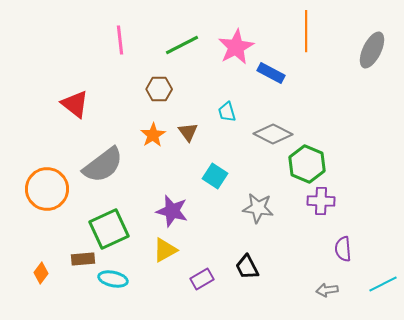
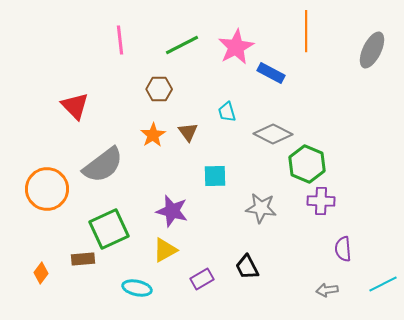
red triangle: moved 2 px down; rotated 8 degrees clockwise
cyan square: rotated 35 degrees counterclockwise
gray star: moved 3 px right
cyan ellipse: moved 24 px right, 9 px down
